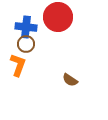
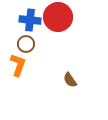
blue cross: moved 4 px right, 7 px up
brown semicircle: rotated 21 degrees clockwise
